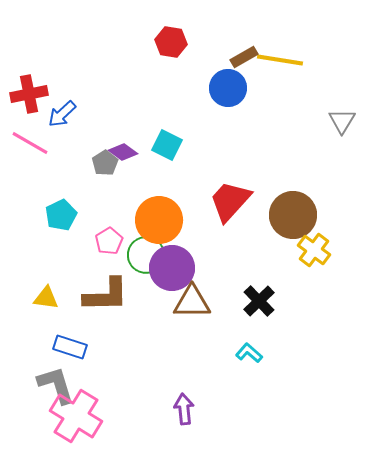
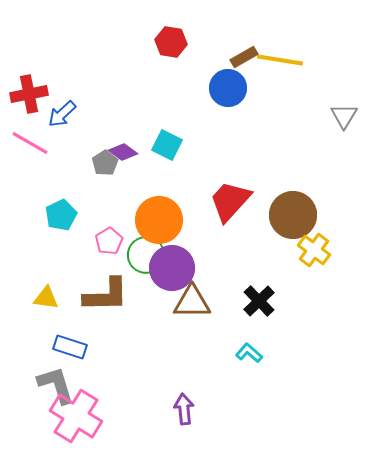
gray triangle: moved 2 px right, 5 px up
